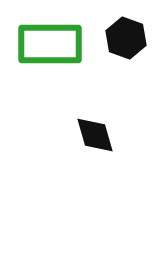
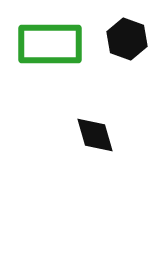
black hexagon: moved 1 px right, 1 px down
